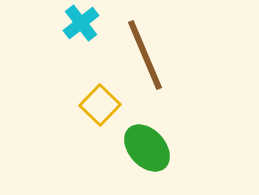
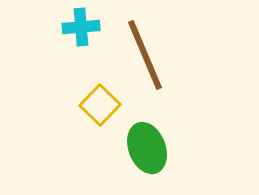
cyan cross: moved 4 px down; rotated 33 degrees clockwise
green ellipse: rotated 21 degrees clockwise
